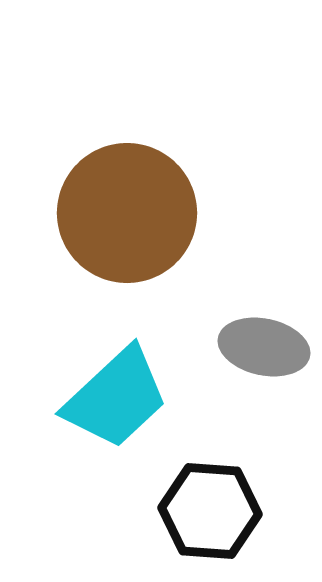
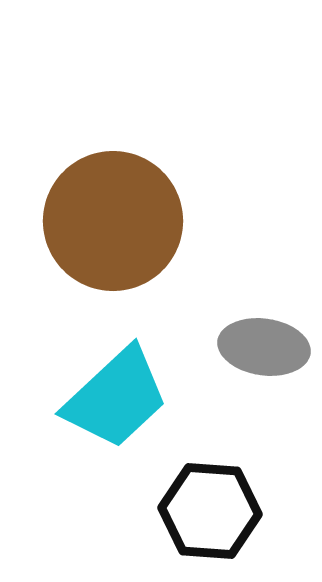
brown circle: moved 14 px left, 8 px down
gray ellipse: rotated 4 degrees counterclockwise
